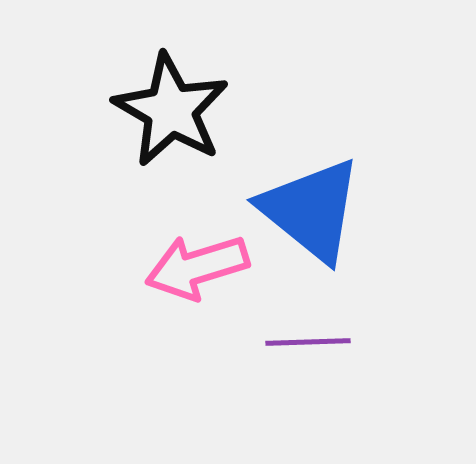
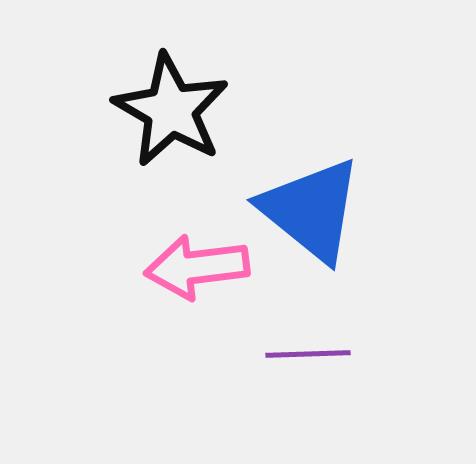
pink arrow: rotated 10 degrees clockwise
purple line: moved 12 px down
